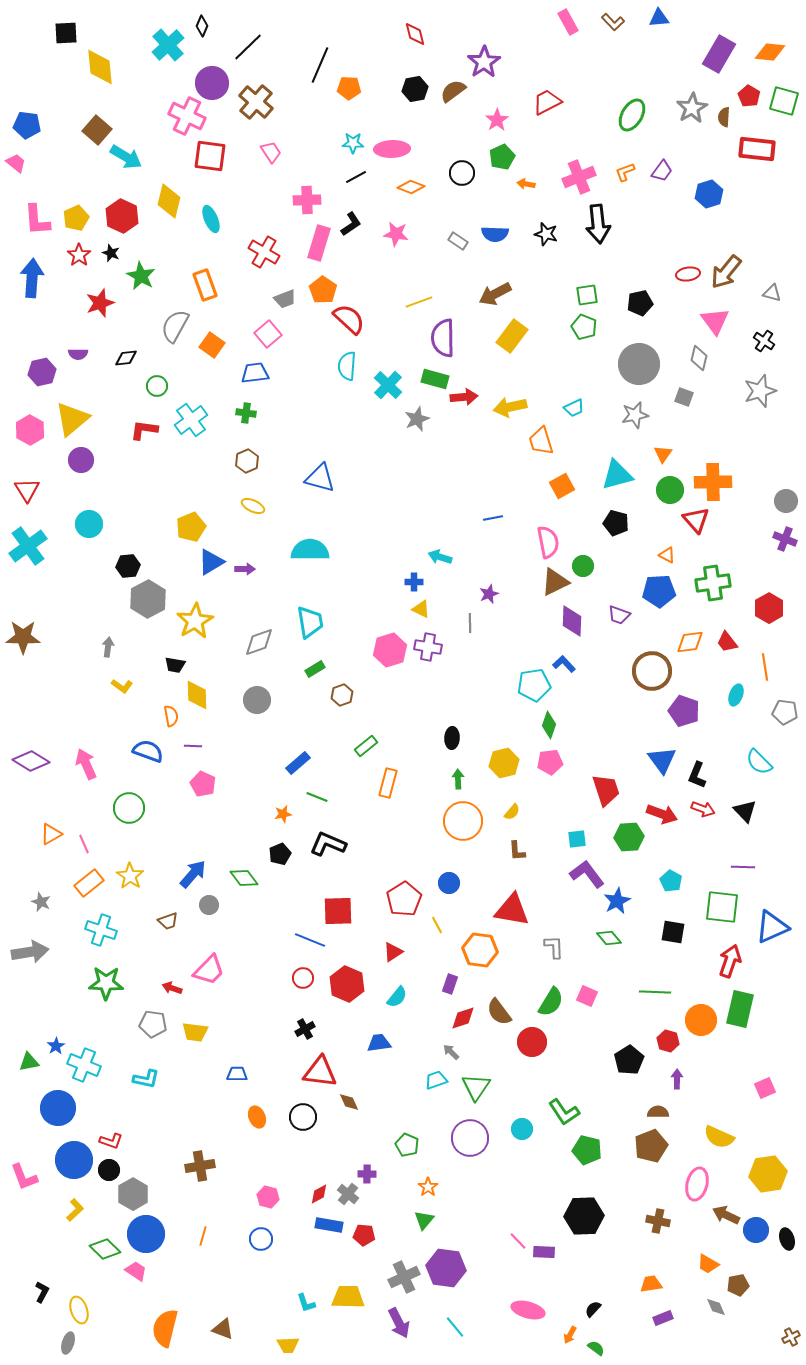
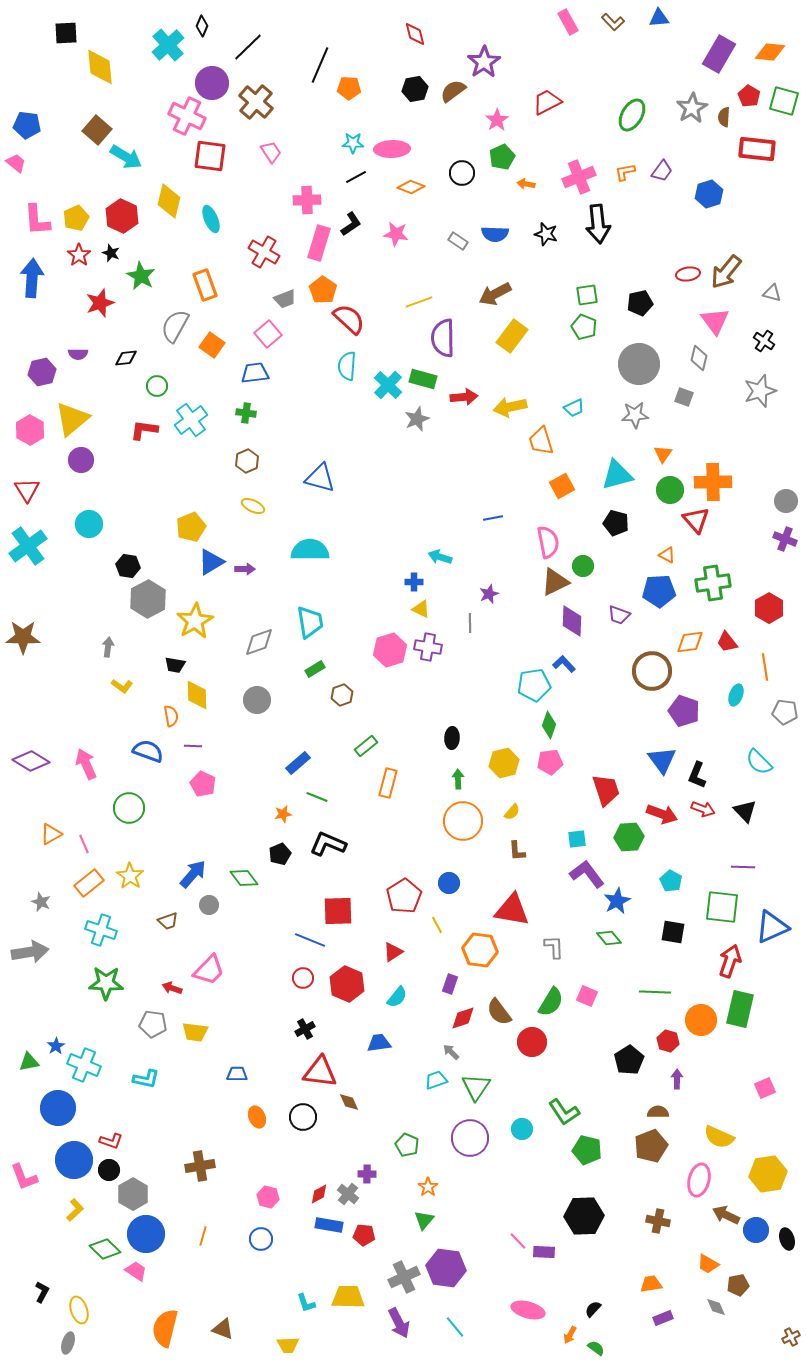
orange L-shape at (625, 172): rotated 10 degrees clockwise
green rectangle at (435, 379): moved 12 px left
gray star at (635, 415): rotated 8 degrees clockwise
black hexagon at (128, 566): rotated 15 degrees clockwise
red pentagon at (404, 899): moved 3 px up
pink ellipse at (697, 1184): moved 2 px right, 4 px up
